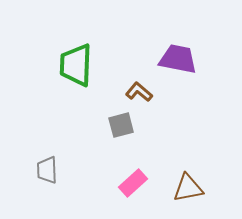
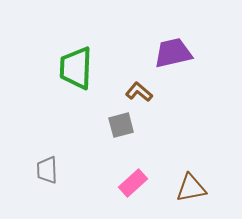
purple trapezoid: moved 5 px left, 6 px up; rotated 24 degrees counterclockwise
green trapezoid: moved 3 px down
brown triangle: moved 3 px right
